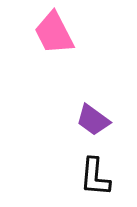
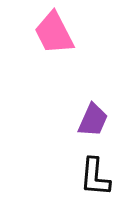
purple trapezoid: rotated 102 degrees counterclockwise
